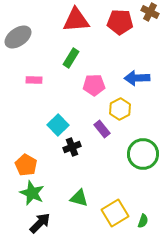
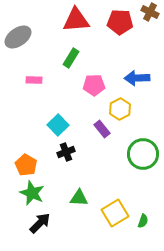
black cross: moved 6 px left, 5 px down
green triangle: rotated 12 degrees counterclockwise
